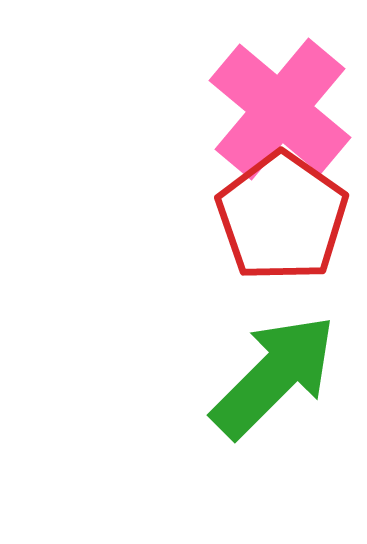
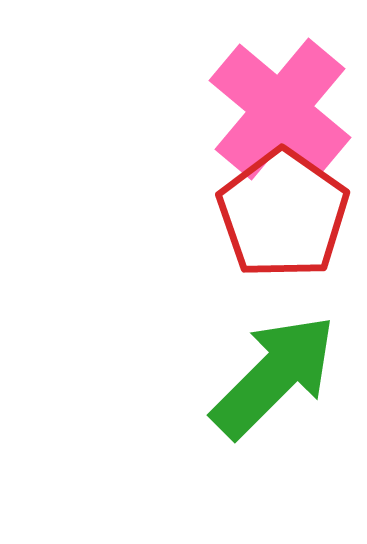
red pentagon: moved 1 px right, 3 px up
